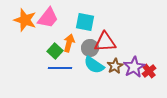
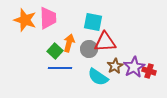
pink trapezoid: rotated 40 degrees counterclockwise
cyan square: moved 8 px right
gray circle: moved 1 px left, 1 px down
cyan semicircle: moved 4 px right, 12 px down
red cross: rotated 32 degrees counterclockwise
